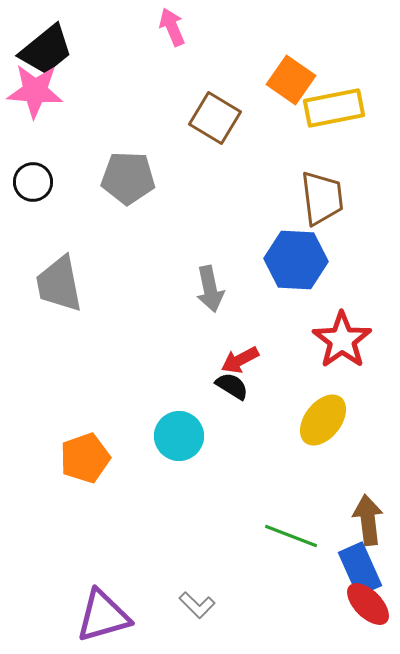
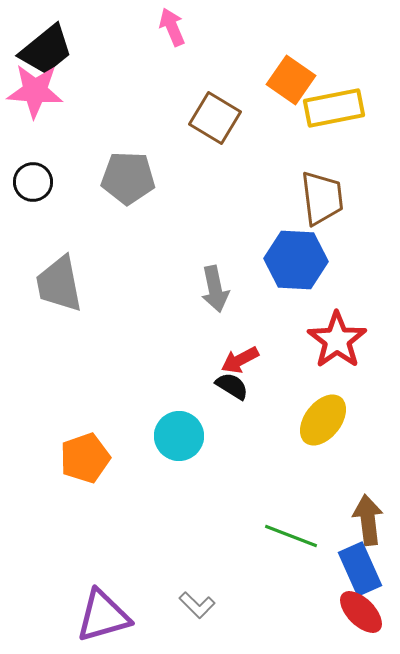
gray arrow: moved 5 px right
red star: moved 5 px left
red ellipse: moved 7 px left, 8 px down
